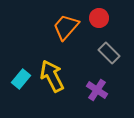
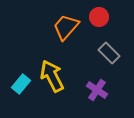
red circle: moved 1 px up
cyan rectangle: moved 5 px down
